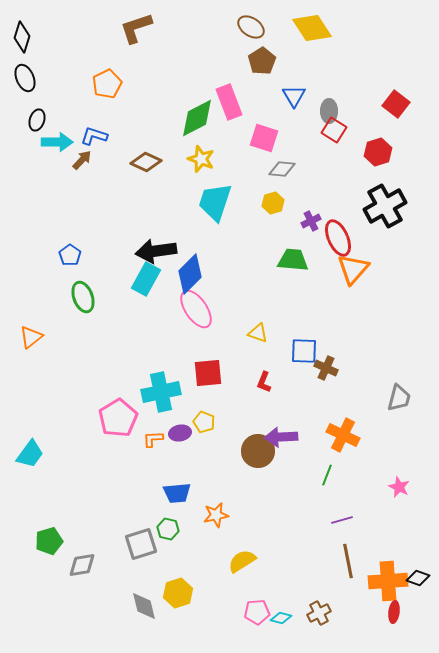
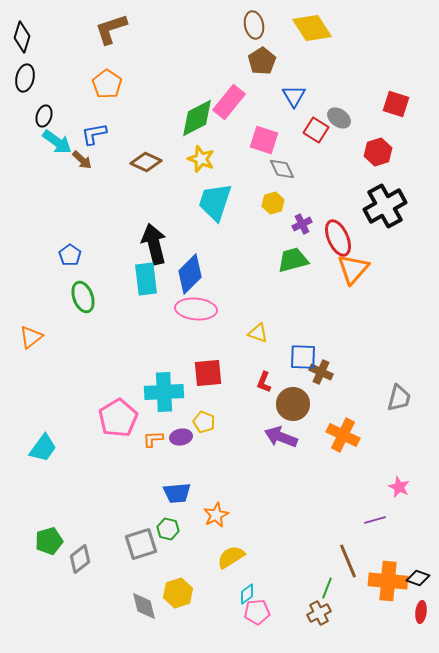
brown ellipse at (251, 27): moved 3 px right, 2 px up; rotated 44 degrees clockwise
brown L-shape at (136, 28): moved 25 px left, 1 px down
black ellipse at (25, 78): rotated 36 degrees clockwise
orange pentagon at (107, 84): rotated 12 degrees counterclockwise
pink rectangle at (229, 102): rotated 60 degrees clockwise
red square at (396, 104): rotated 20 degrees counterclockwise
gray ellipse at (329, 111): moved 10 px right, 7 px down; rotated 55 degrees counterclockwise
black ellipse at (37, 120): moved 7 px right, 4 px up
red square at (334, 130): moved 18 px left
blue L-shape at (94, 136): moved 2 px up; rotated 28 degrees counterclockwise
pink square at (264, 138): moved 2 px down
cyan arrow at (57, 142): rotated 36 degrees clockwise
brown arrow at (82, 160): rotated 90 degrees clockwise
gray diamond at (282, 169): rotated 60 degrees clockwise
purple cross at (311, 221): moved 9 px left, 3 px down
black arrow at (156, 251): moved 2 px left, 7 px up; rotated 84 degrees clockwise
green trapezoid at (293, 260): rotated 20 degrees counterclockwise
cyan rectangle at (146, 279): rotated 36 degrees counterclockwise
pink ellipse at (196, 309): rotated 51 degrees counterclockwise
blue square at (304, 351): moved 1 px left, 6 px down
brown cross at (326, 368): moved 5 px left, 4 px down
cyan cross at (161, 392): moved 3 px right; rotated 9 degrees clockwise
purple ellipse at (180, 433): moved 1 px right, 4 px down
purple arrow at (281, 437): rotated 24 degrees clockwise
brown circle at (258, 451): moved 35 px right, 47 px up
cyan trapezoid at (30, 454): moved 13 px right, 6 px up
green line at (327, 475): moved 113 px down
orange star at (216, 515): rotated 15 degrees counterclockwise
purple line at (342, 520): moved 33 px right
yellow semicircle at (242, 561): moved 11 px left, 4 px up
brown line at (348, 561): rotated 12 degrees counterclockwise
gray diamond at (82, 565): moved 2 px left, 6 px up; rotated 28 degrees counterclockwise
orange cross at (388, 581): rotated 9 degrees clockwise
red ellipse at (394, 612): moved 27 px right
cyan diamond at (281, 618): moved 34 px left, 24 px up; rotated 50 degrees counterclockwise
